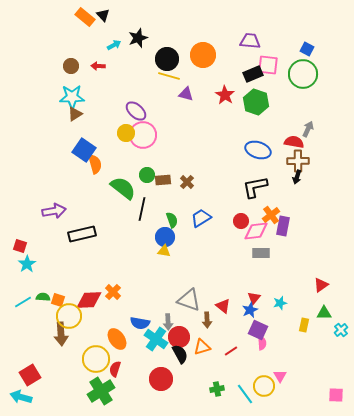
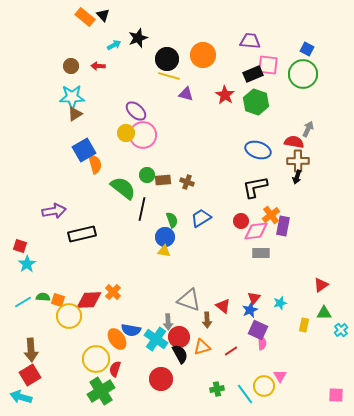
blue square at (84, 150): rotated 25 degrees clockwise
brown cross at (187, 182): rotated 24 degrees counterclockwise
blue semicircle at (140, 323): moved 9 px left, 7 px down
brown arrow at (61, 334): moved 30 px left, 16 px down
